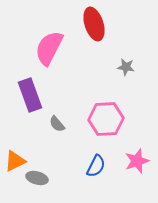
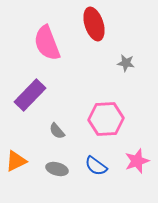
pink semicircle: moved 2 px left, 5 px up; rotated 48 degrees counterclockwise
gray star: moved 4 px up
purple rectangle: rotated 64 degrees clockwise
gray semicircle: moved 7 px down
orange triangle: moved 1 px right
blue semicircle: rotated 100 degrees clockwise
gray ellipse: moved 20 px right, 9 px up
